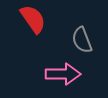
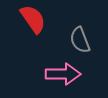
gray semicircle: moved 2 px left
